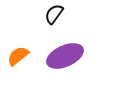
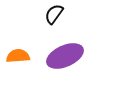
orange semicircle: rotated 35 degrees clockwise
